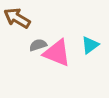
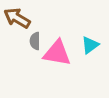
gray semicircle: moved 3 px left, 4 px up; rotated 72 degrees counterclockwise
pink triangle: rotated 12 degrees counterclockwise
